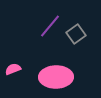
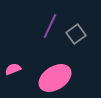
purple line: rotated 15 degrees counterclockwise
pink ellipse: moved 1 px left, 1 px down; rotated 32 degrees counterclockwise
